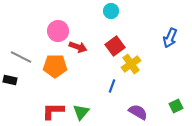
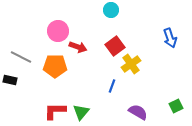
cyan circle: moved 1 px up
blue arrow: rotated 42 degrees counterclockwise
red L-shape: moved 2 px right
